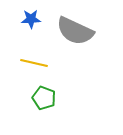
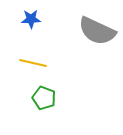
gray semicircle: moved 22 px right
yellow line: moved 1 px left
